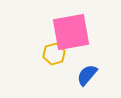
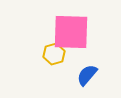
pink square: rotated 12 degrees clockwise
